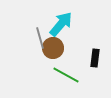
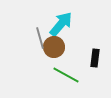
brown circle: moved 1 px right, 1 px up
